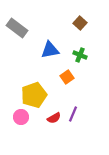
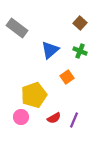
blue triangle: rotated 30 degrees counterclockwise
green cross: moved 4 px up
purple line: moved 1 px right, 6 px down
